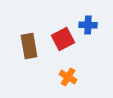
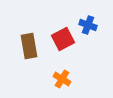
blue cross: rotated 18 degrees clockwise
orange cross: moved 6 px left, 2 px down
